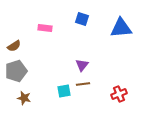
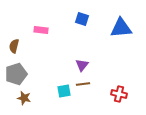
pink rectangle: moved 4 px left, 2 px down
brown semicircle: rotated 136 degrees clockwise
gray pentagon: moved 3 px down
red cross: rotated 35 degrees clockwise
